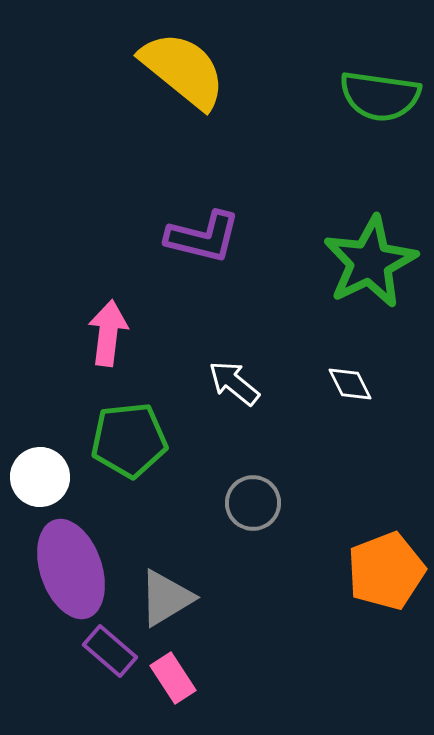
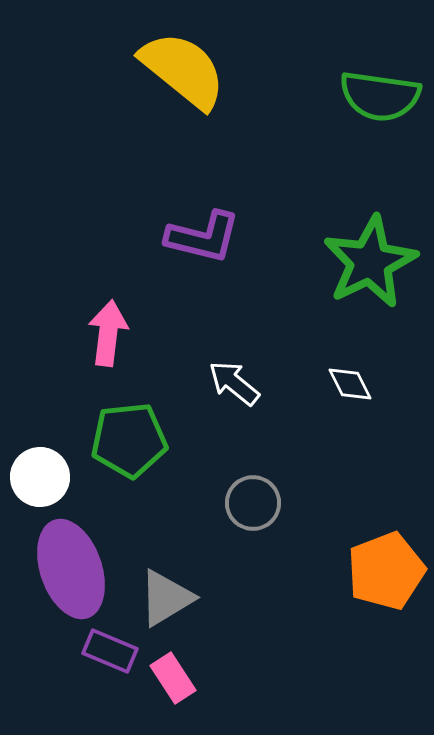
purple rectangle: rotated 18 degrees counterclockwise
